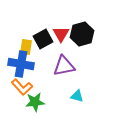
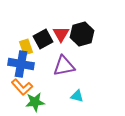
yellow rectangle: rotated 28 degrees counterclockwise
